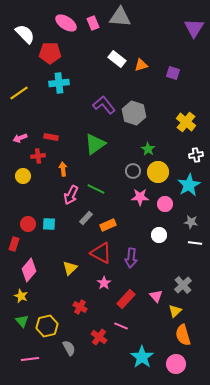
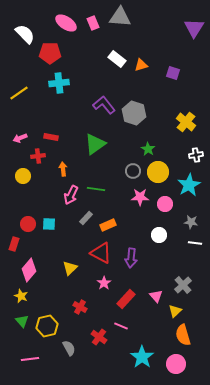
green line at (96, 189): rotated 18 degrees counterclockwise
